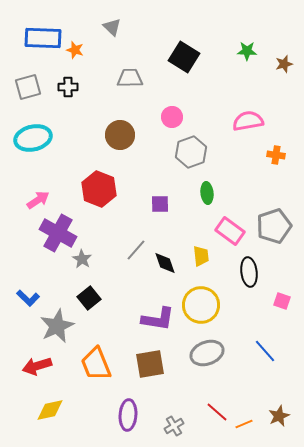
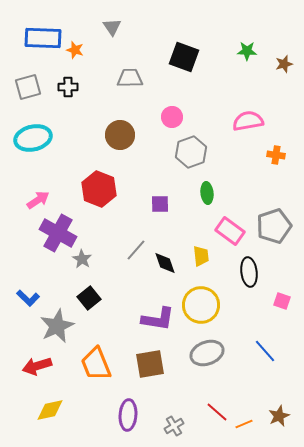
gray triangle at (112, 27): rotated 12 degrees clockwise
black square at (184, 57): rotated 12 degrees counterclockwise
